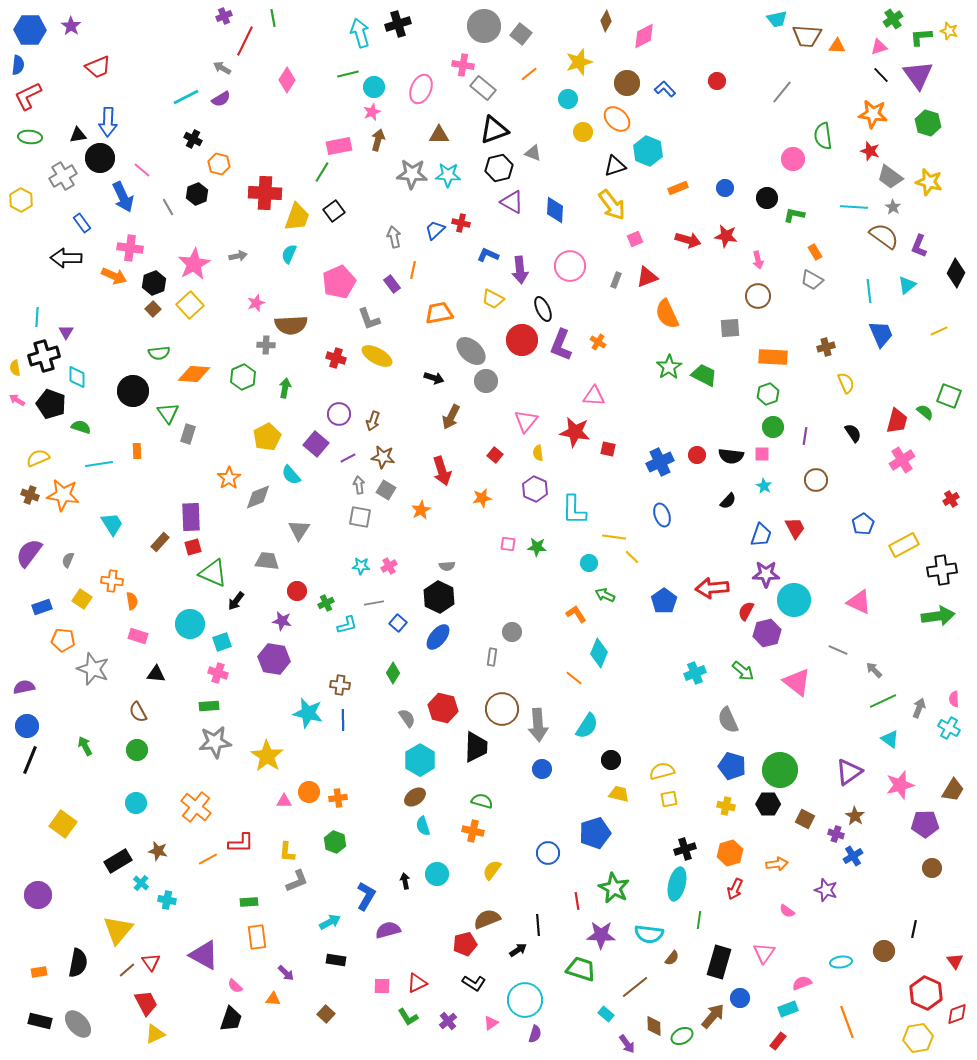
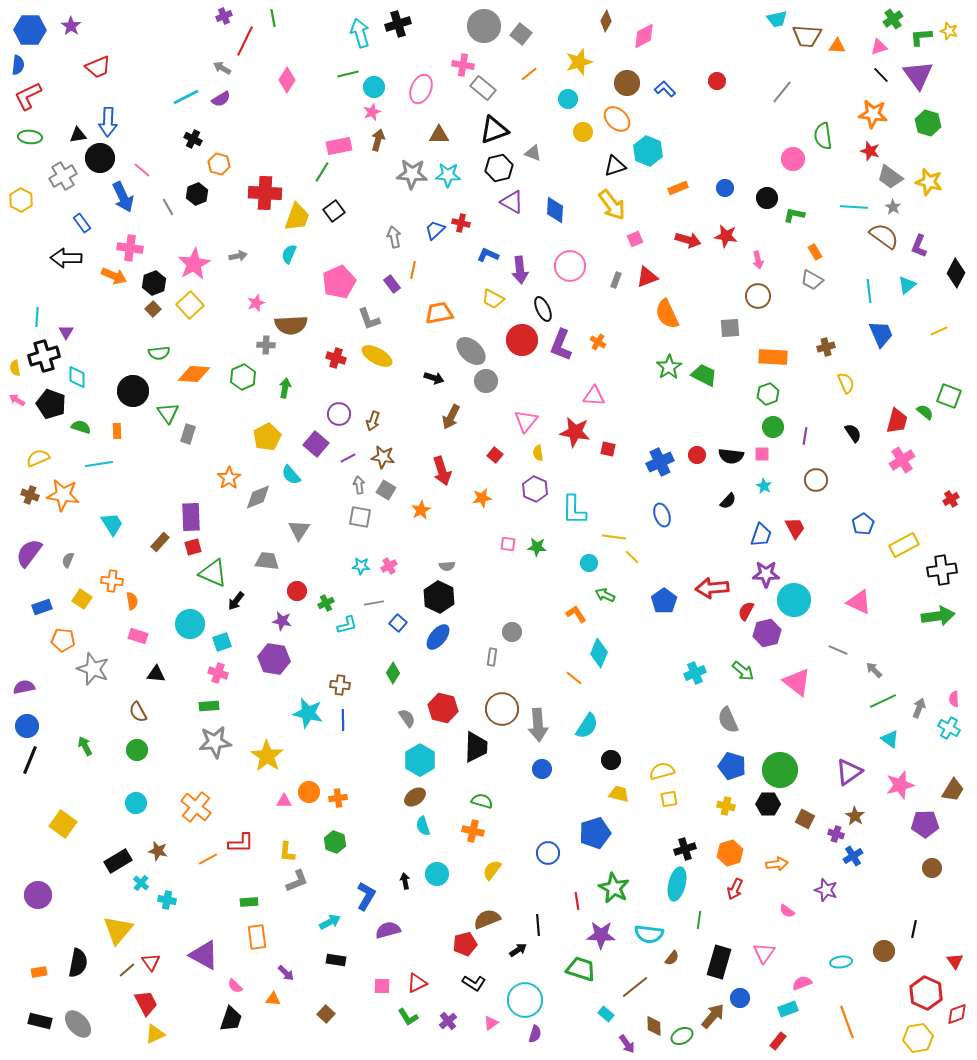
orange rectangle at (137, 451): moved 20 px left, 20 px up
